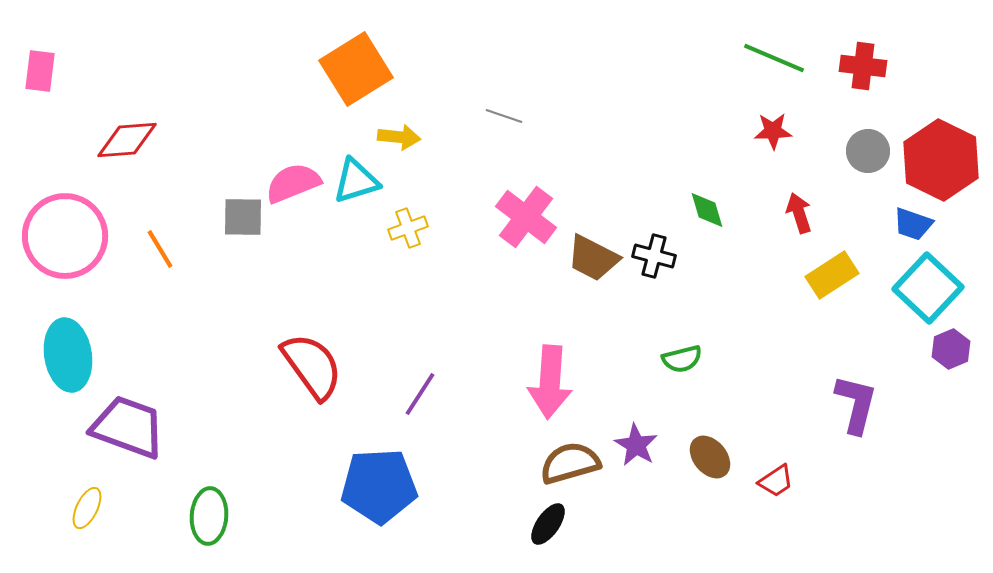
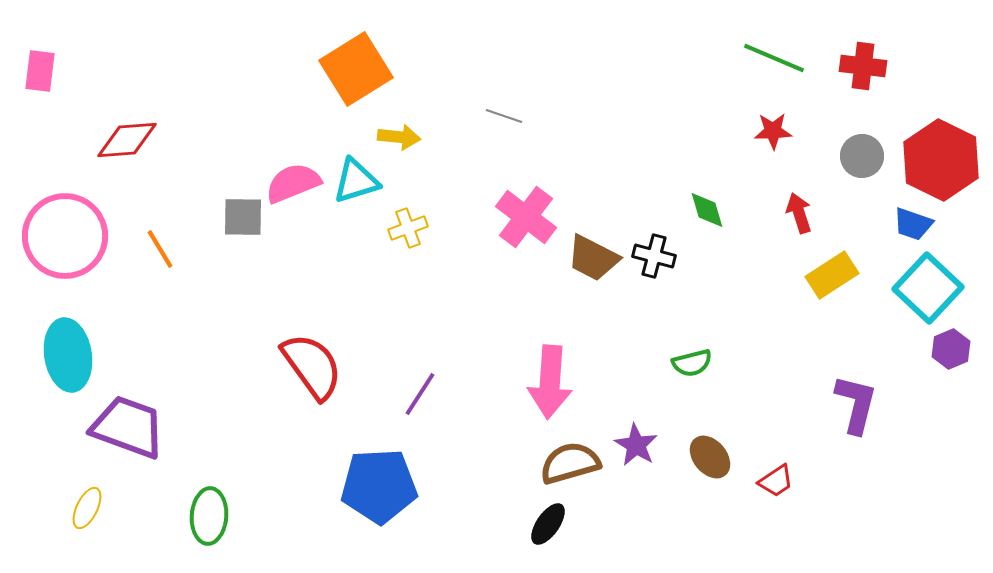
gray circle: moved 6 px left, 5 px down
green semicircle: moved 10 px right, 4 px down
